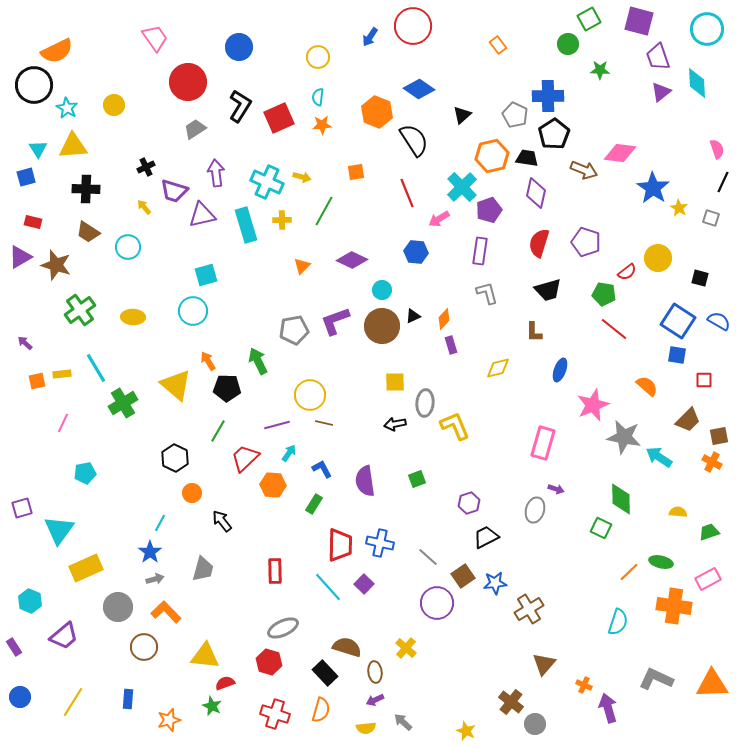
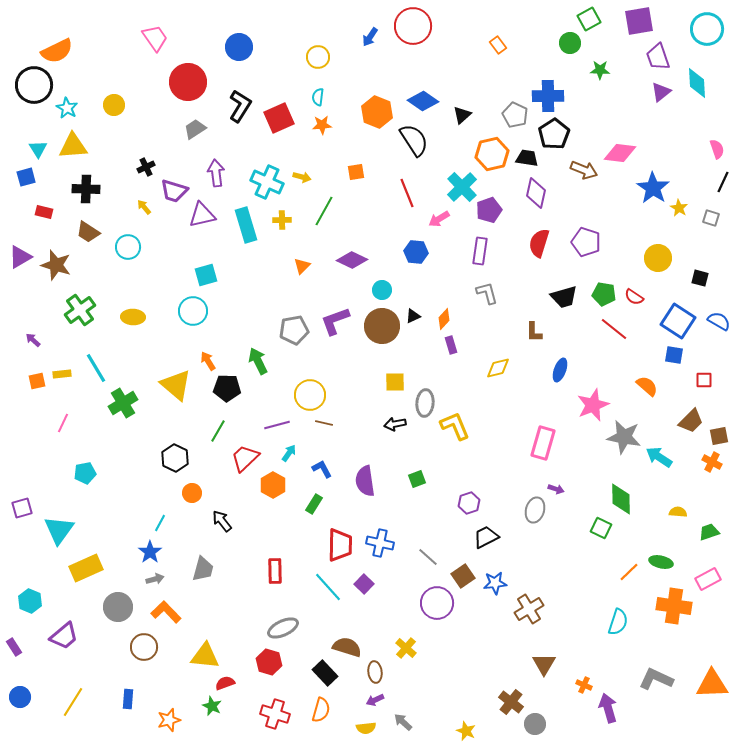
purple square at (639, 21): rotated 24 degrees counterclockwise
green circle at (568, 44): moved 2 px right, 1 px up
blue diamond at (419, 89): moved 4 px right, 12 px down
orange hexagon at (492, 156): moved 2 px up
red rectangle at (33, 222): moved 11 px right, 10 px up
red semicircle at (627, 272): moved 7 px right, 25 px down; rotated 72 degrees clockwise
black trapezoid at (548, 290): moved 16 px right, 7 px down
purple arrow at (25, 343): moved 8 px right, 3 px up
blue square at (677, 355): moved 3 px left
brown trapezoid at (688, 420): moved 3 px right, 1 px down
orange hexagon at (273, 485): rotated 25 degrees clockwise
brown triangle at (544, 664): rotated 10 degrees counterclockwise
